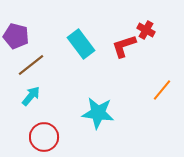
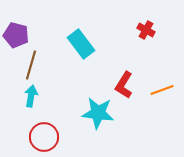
purple pentagon: moved 1 px up
red L-shape: moved 39 px down; rotated 40 degrees counterclockwise
brown line: rotated 36 degrees counterclockwise
orange line: rotated 30 degrees clockwise
cyan arrow: rotated 30 degrees counterclockwise
